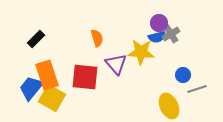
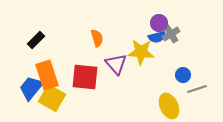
black rectangle: moved 1 px down
